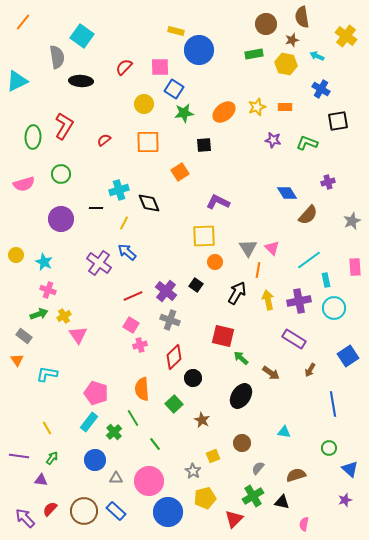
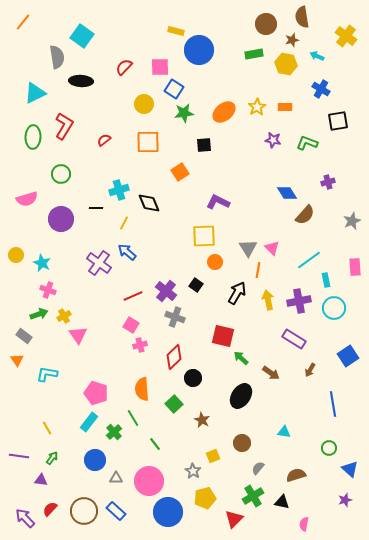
cyan triangle at (17, 81): moved 18 px right, 12 px down
yellow star at (257, 107): rotated 12 degrees counterclockwise
pink semicircle at (24, 184): moved 3 px right, 15 px down
brown semicircle at (308, 215): moved 3 px left
cyan star at (44, 262): moved 2 px left, 1 px down
gray cross at (170, 320): moved 5 px right, 3 px up
